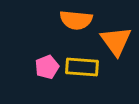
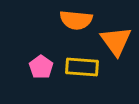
pink pentagon: moved 6 px left; rotated 15 degrees counterclockwise
